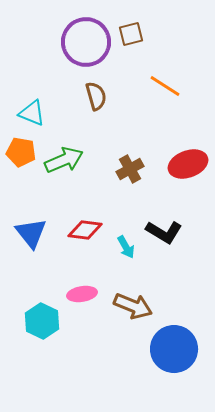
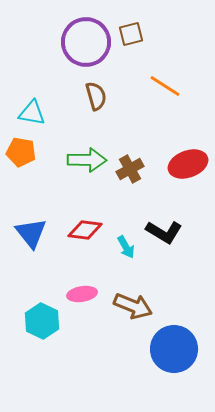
cyan triangle: rotated 12 degrees counterclockwise
green arrow: moved 23 px right; rotated 24 degrees clockwise
